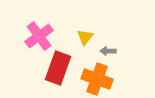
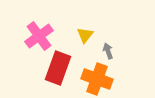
yellow triangle: moved 2 px up
gray arrow: rotated 70 degrees clockwise
